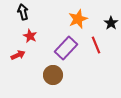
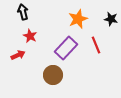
black star: moved 4 px up; rotated 24 degrees counterclockwise
